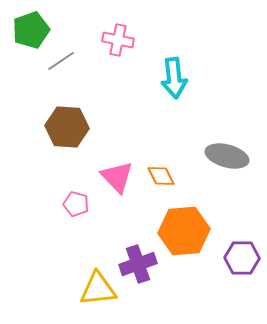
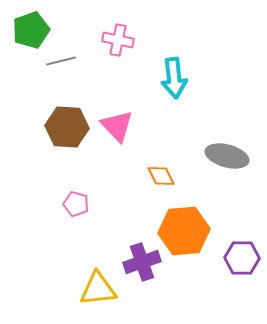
gray line: rotated 20 degrees clockwise
pink triangle: moved 51 px up
purple cross: moved 4 px right, 2 px up
